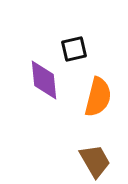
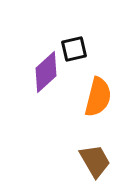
purple diamond: moved 2 px right, 8 px up; rotated 54 degrees clockwise
